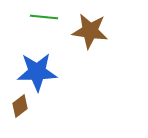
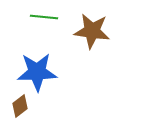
brown star: moved 2 px right
